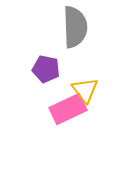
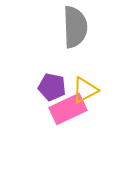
purple pentagon: moved 6 px right, 18 px down
yellow triangle: rotated 40 degrees clockwise
